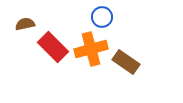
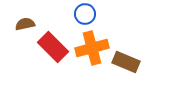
blue circle: moved 17 px left, 3 px up
orange cross: moved 1 px right, 1 px up
brown rectangle: rotated 12 degrees counterclockwise
